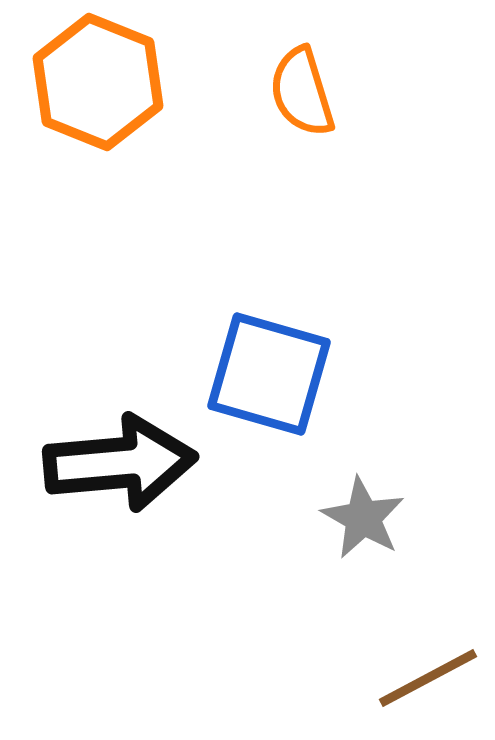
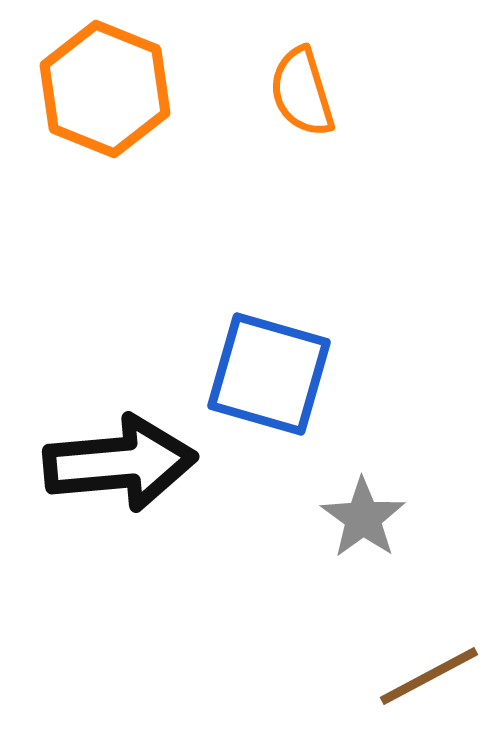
orange hexagon: moved 7 px right, 7 px down
gray star: rotated 6 degrees clockwise
brown line: moved 1 px right, 2 px up
